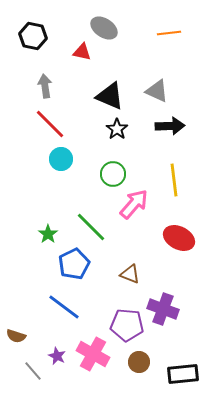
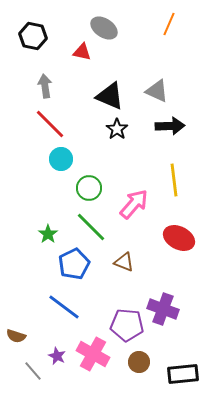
orange line: moved 9 px up; rotated 60 degrees counterclockwise
green circle: moved 24 px left, 14 px down
brown triangle: moved 6 px left, 12 px up
